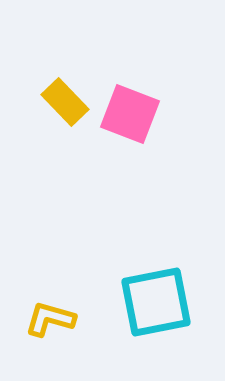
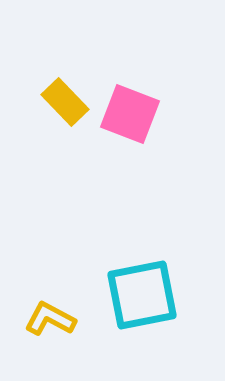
cyan square: moved 14 px left, 7 px up
yellow L-shape: rotated 12 degrees clockwise
